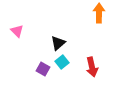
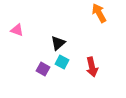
orange arrow: rotated 30 degrees counterclockwise
pink triangle: moved 1 px up; rotated 24 degrees counterclockwise
cyan square: rotated 24 degrees counterclockwise
